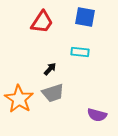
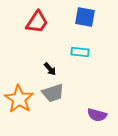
red trapezoid: moved 5 px left
black arrow: rotated 96 degrees clockwise
